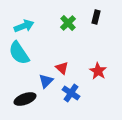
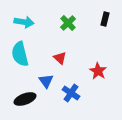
black rectangle: moved 9 px right, 2 px down
cyan arrow: moved 4 px up; rotated 30 degrees clockwise
cyan semicircle: moved 1 px right, 1 px down; rotated 20 degrees clockwise
red triangle: moved 2 px left, 10 px up
blue triangle: rotated 21 degrees counterclockwise
